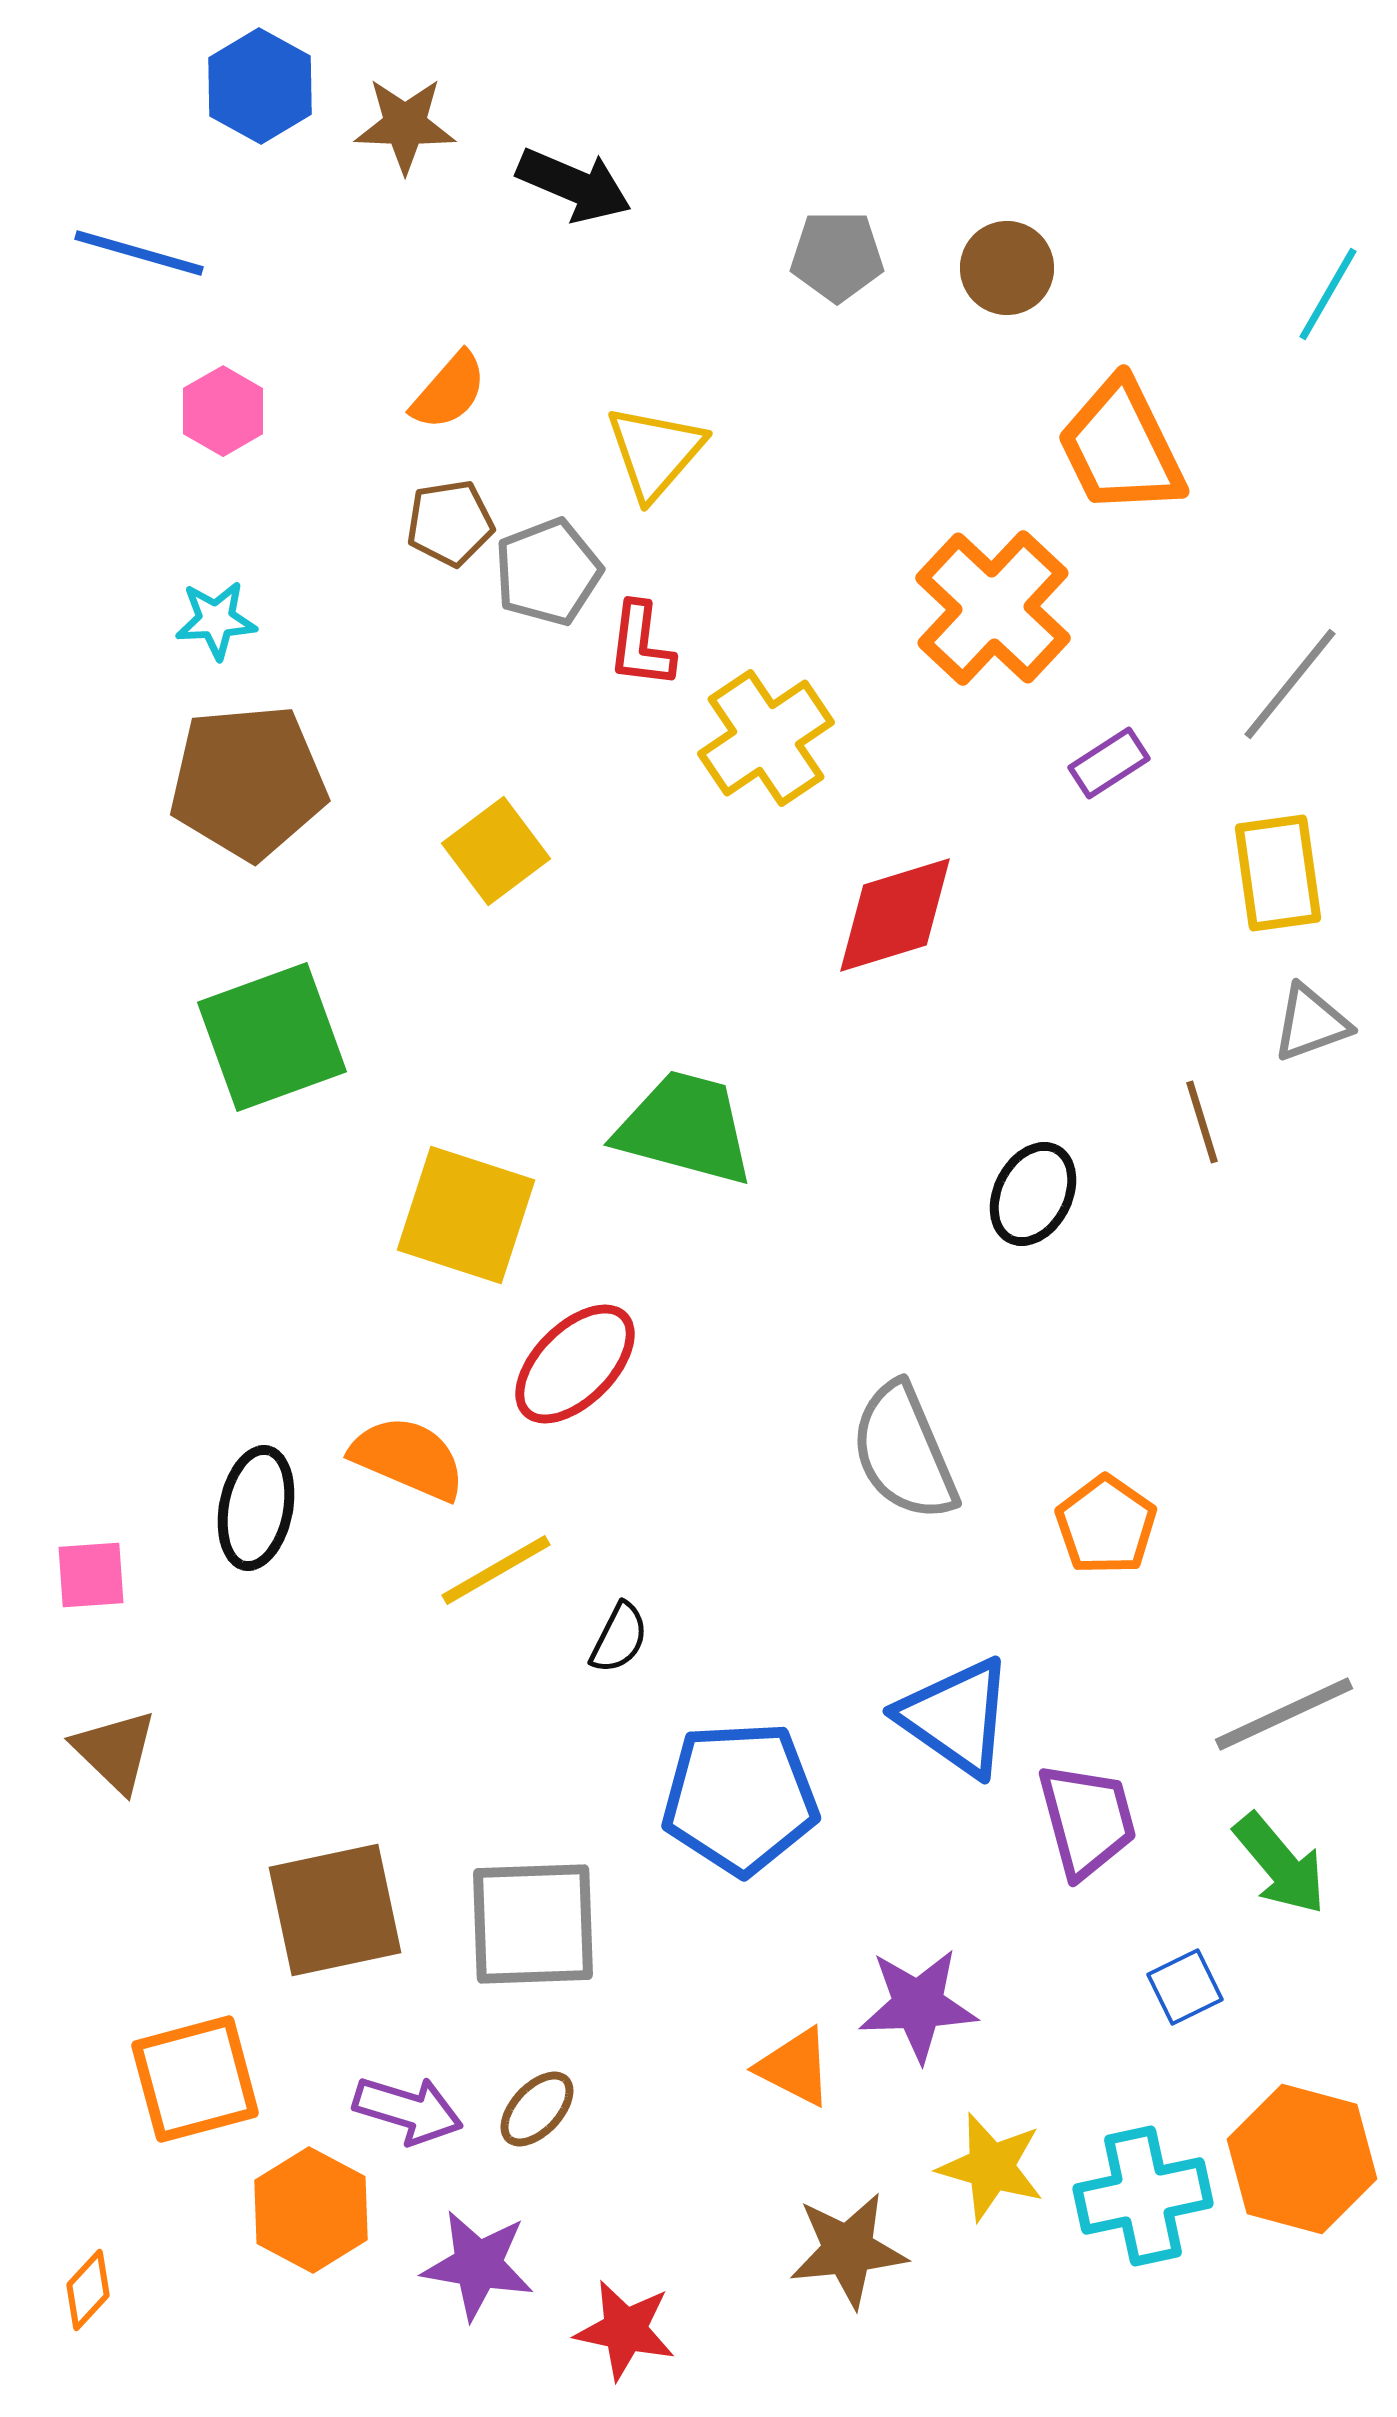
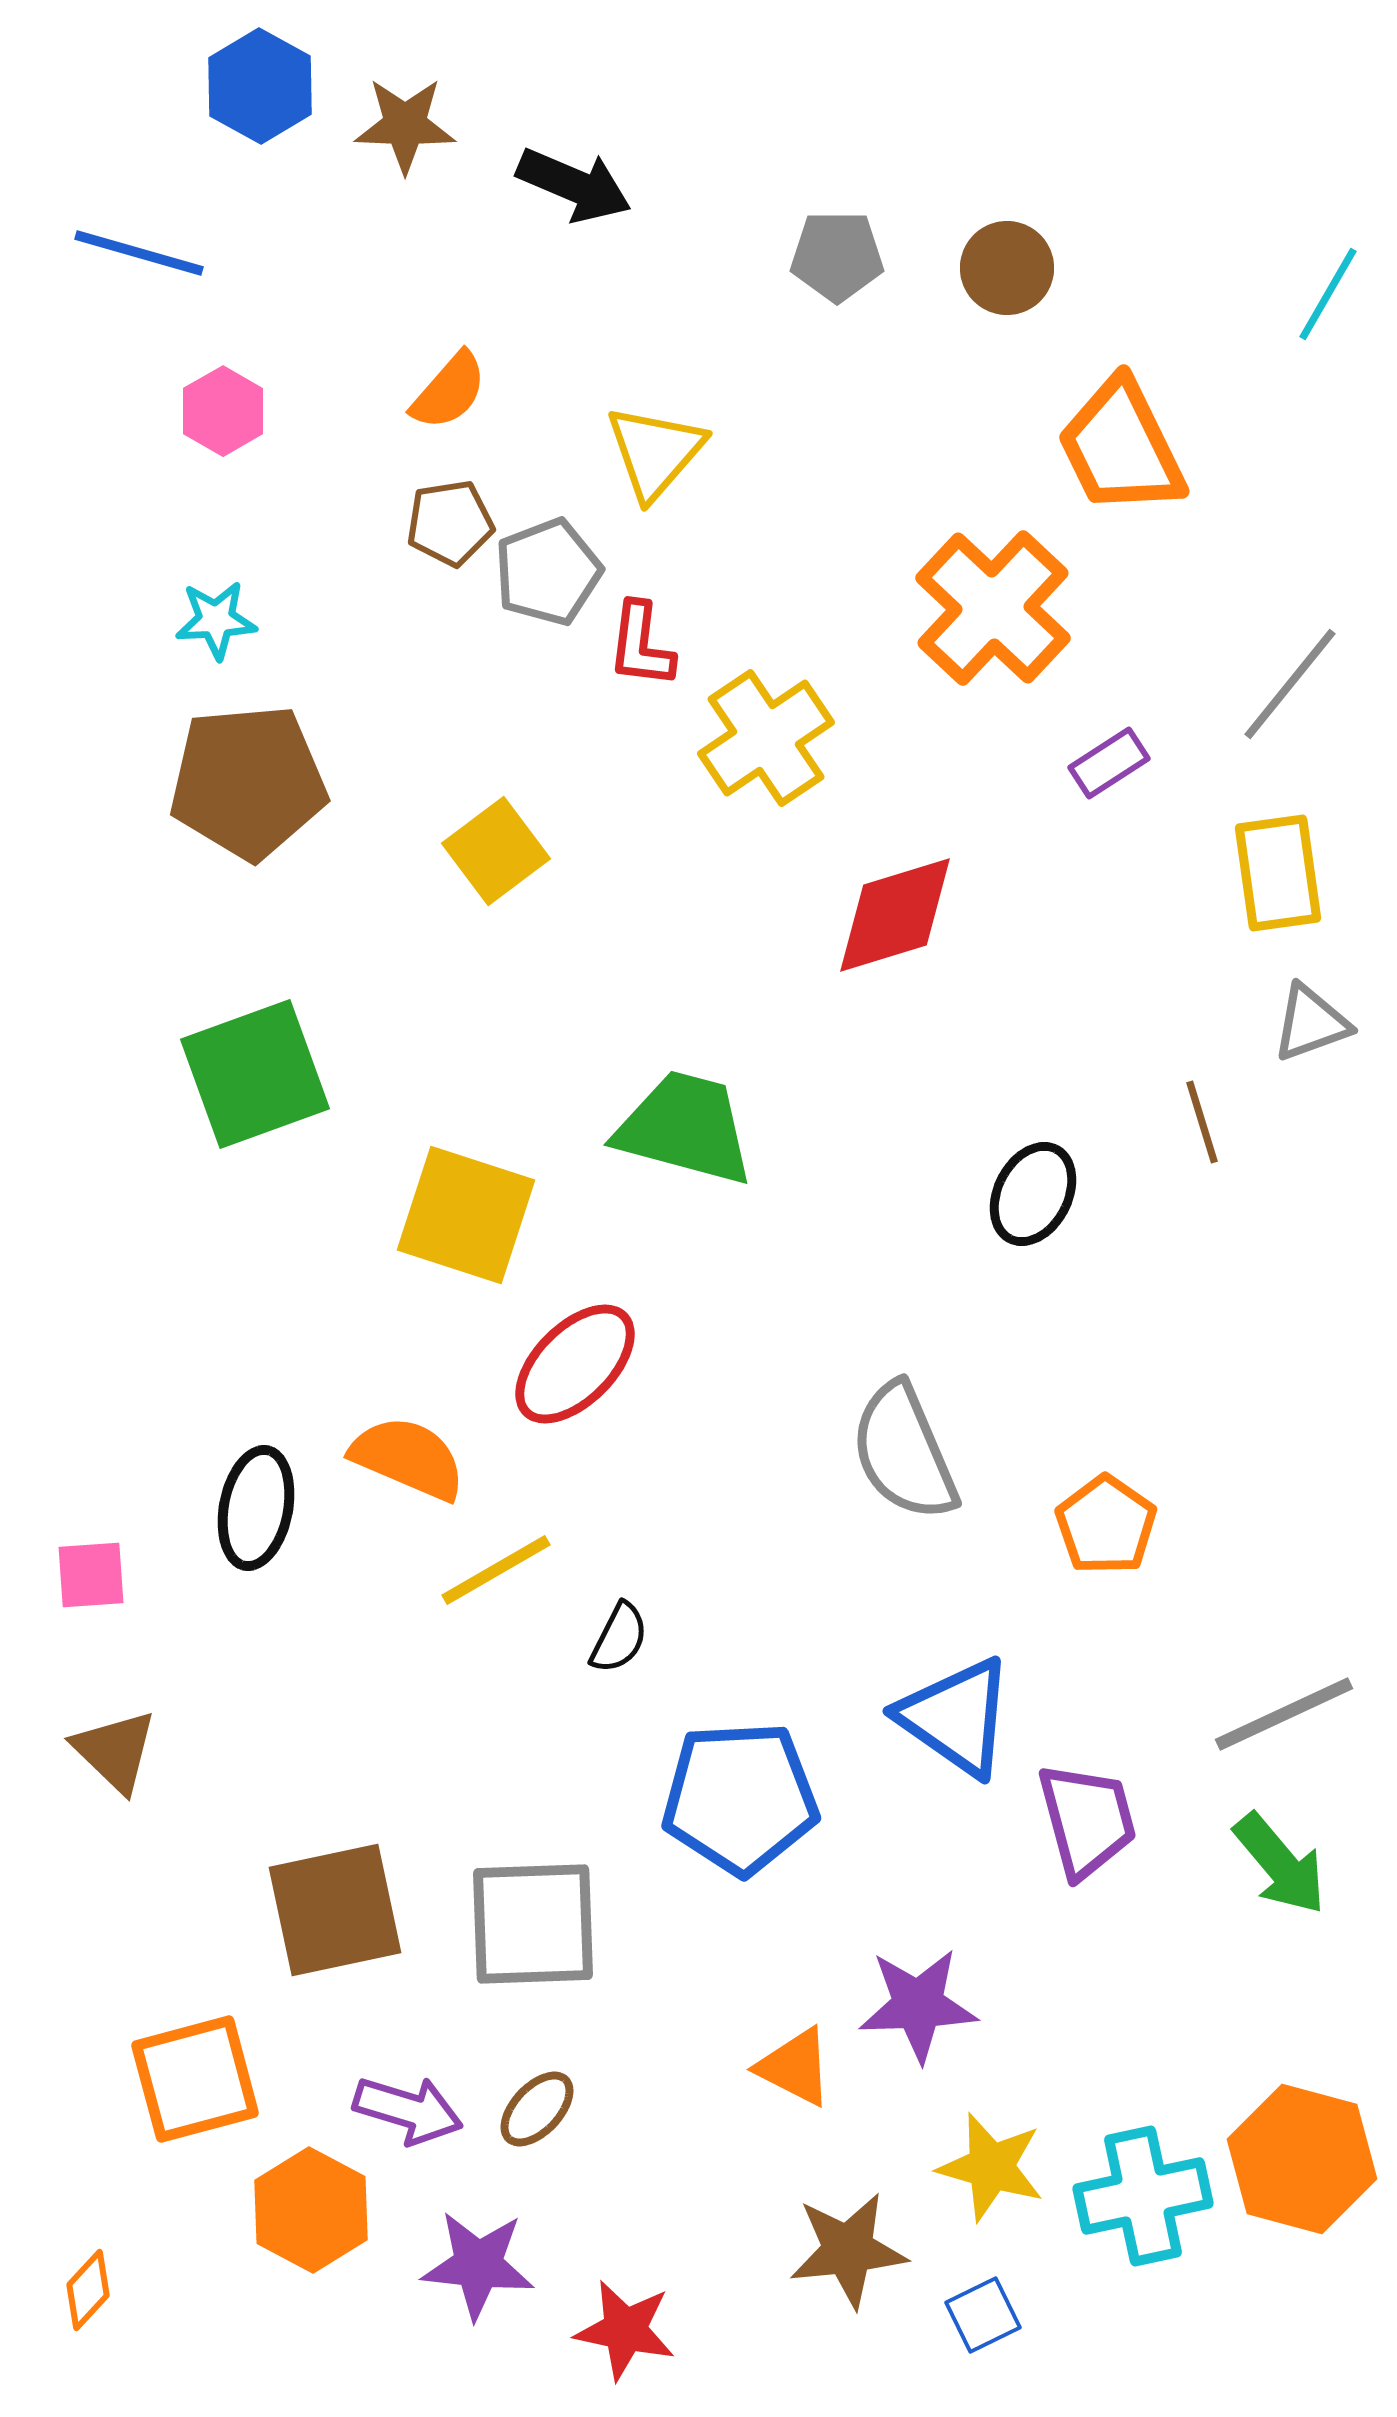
green square at (272, 1037): moved 17 px left, 37 px down
blue square at (1185, 1987): moved 202 px left, 328 px down
purple star at (478, 2265): rotated 4 degrees counterclockwise
